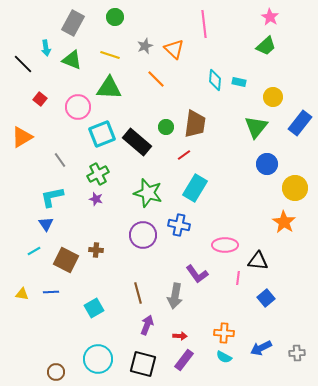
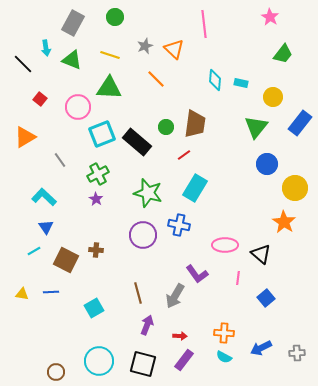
green trapezoid at (266, 46): moved 17 px right, 8 px down; rotated 10 degrees counterclockwise
cyan rectangle at (239, 82): moved 2 px right, 1 px down
orange triangle at (22, 137): moved 3 px right
cyan L-shape at (52, 197): moved 8 px left; rotated 55 degrees clockwise
purple star at (96, 199): rotated 16 degrees clockwise
blue triangle at (46, 224): moved 3 px down
black triangle at (258, 261): moved 3 px right, 7 px up; rotated 35 degrees clockwise
gray arrow at (175, 296): rotated 20 degrees clockwise
cyan circle at (98, 359): moved 1 px right, 2 px down
